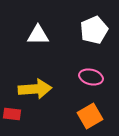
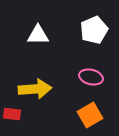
orange square: moved 1 px up
